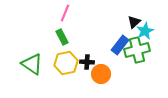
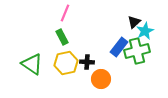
blue rectangle: moved 1 px left, 2 px down
green cross: moved 1 px down
orange circle: moved 5 px down
